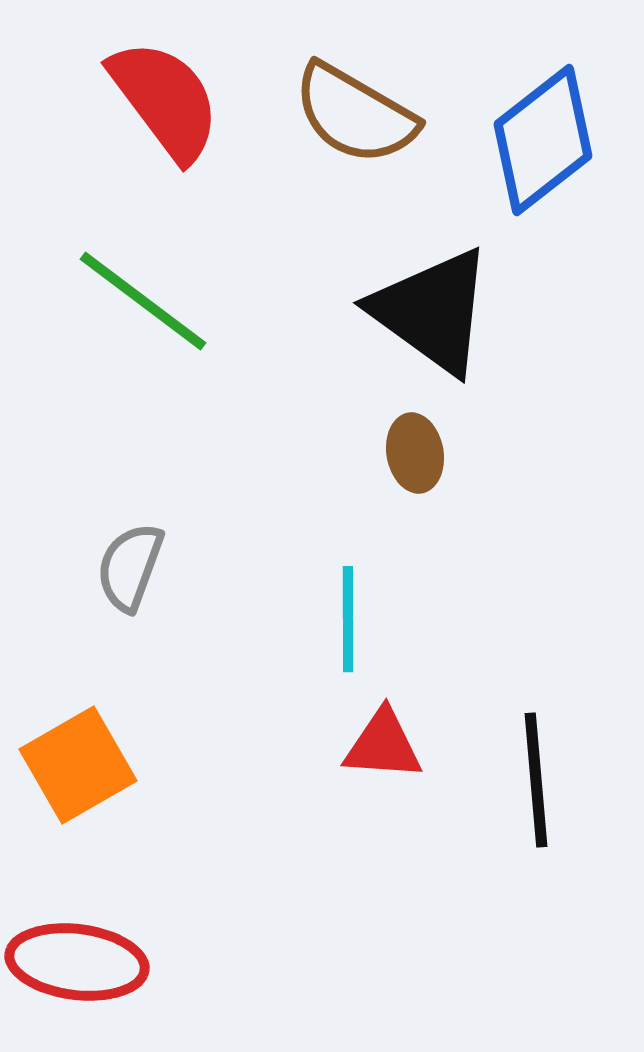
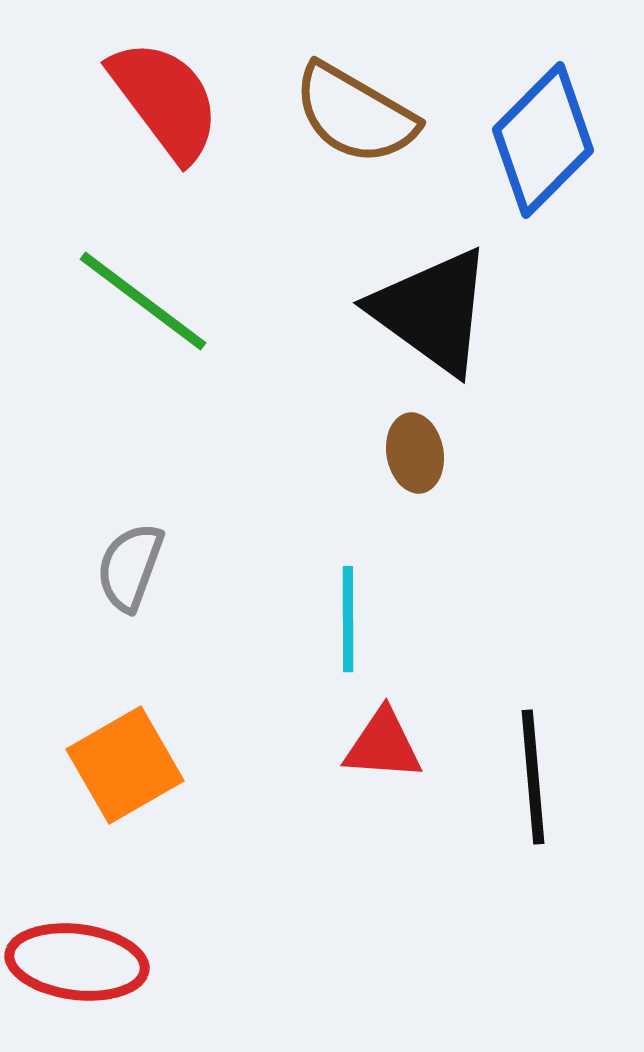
blue diamond: rotated 7 degrees counterclockwise
orange square: moved 47 px right
black line: moved 3 px left, 3 px up
